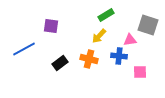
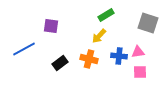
gray square: moved 2 px up
pink triangle: moved 8 px right, 12 px down
